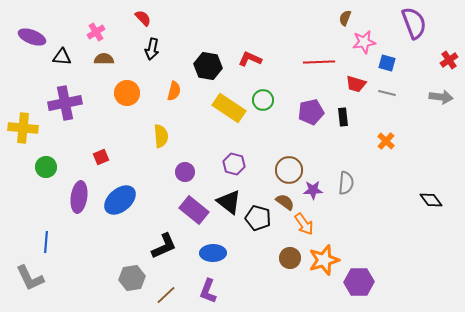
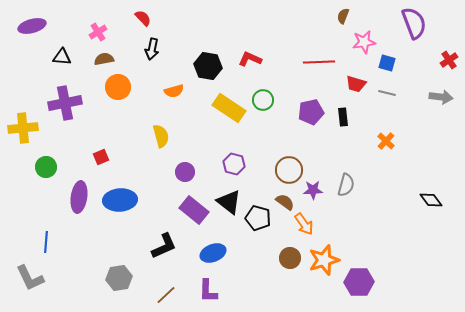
brown semicircle at (345, 18): moved 2 px left, 2 px up
pink cross at (96, 32): moved 2 px right
purple ellipse at (32, 37): moved 11 px up; rotated 36 degrees counterclockwise
brown semicircle at (104, 59): rotated 12 degrees counterclockwise
orange semicircle at (174, 91): rotated 60 degrees clockwise
orange circle at (127, 93): moved 9 px left, 6 px up
yellow cross at (23, 128): rotated 12 degrees counterclockwise
yellow semicircle at (161, 136): rotated 10 degrees counterclockwise
gray semicircle at (346, 183): moved 2 px down; rotated 10 degrees clockwise
blue ellipse at (120, 200): rotated 36 degrees clockwise
blue ellipse at (213, 253): rotated 20 degrees counterclockwise
gray hexagon at (132, 278): moved 13 px left
purple L-shape at (208, 291): rotated 20 degrees counterclockwise
